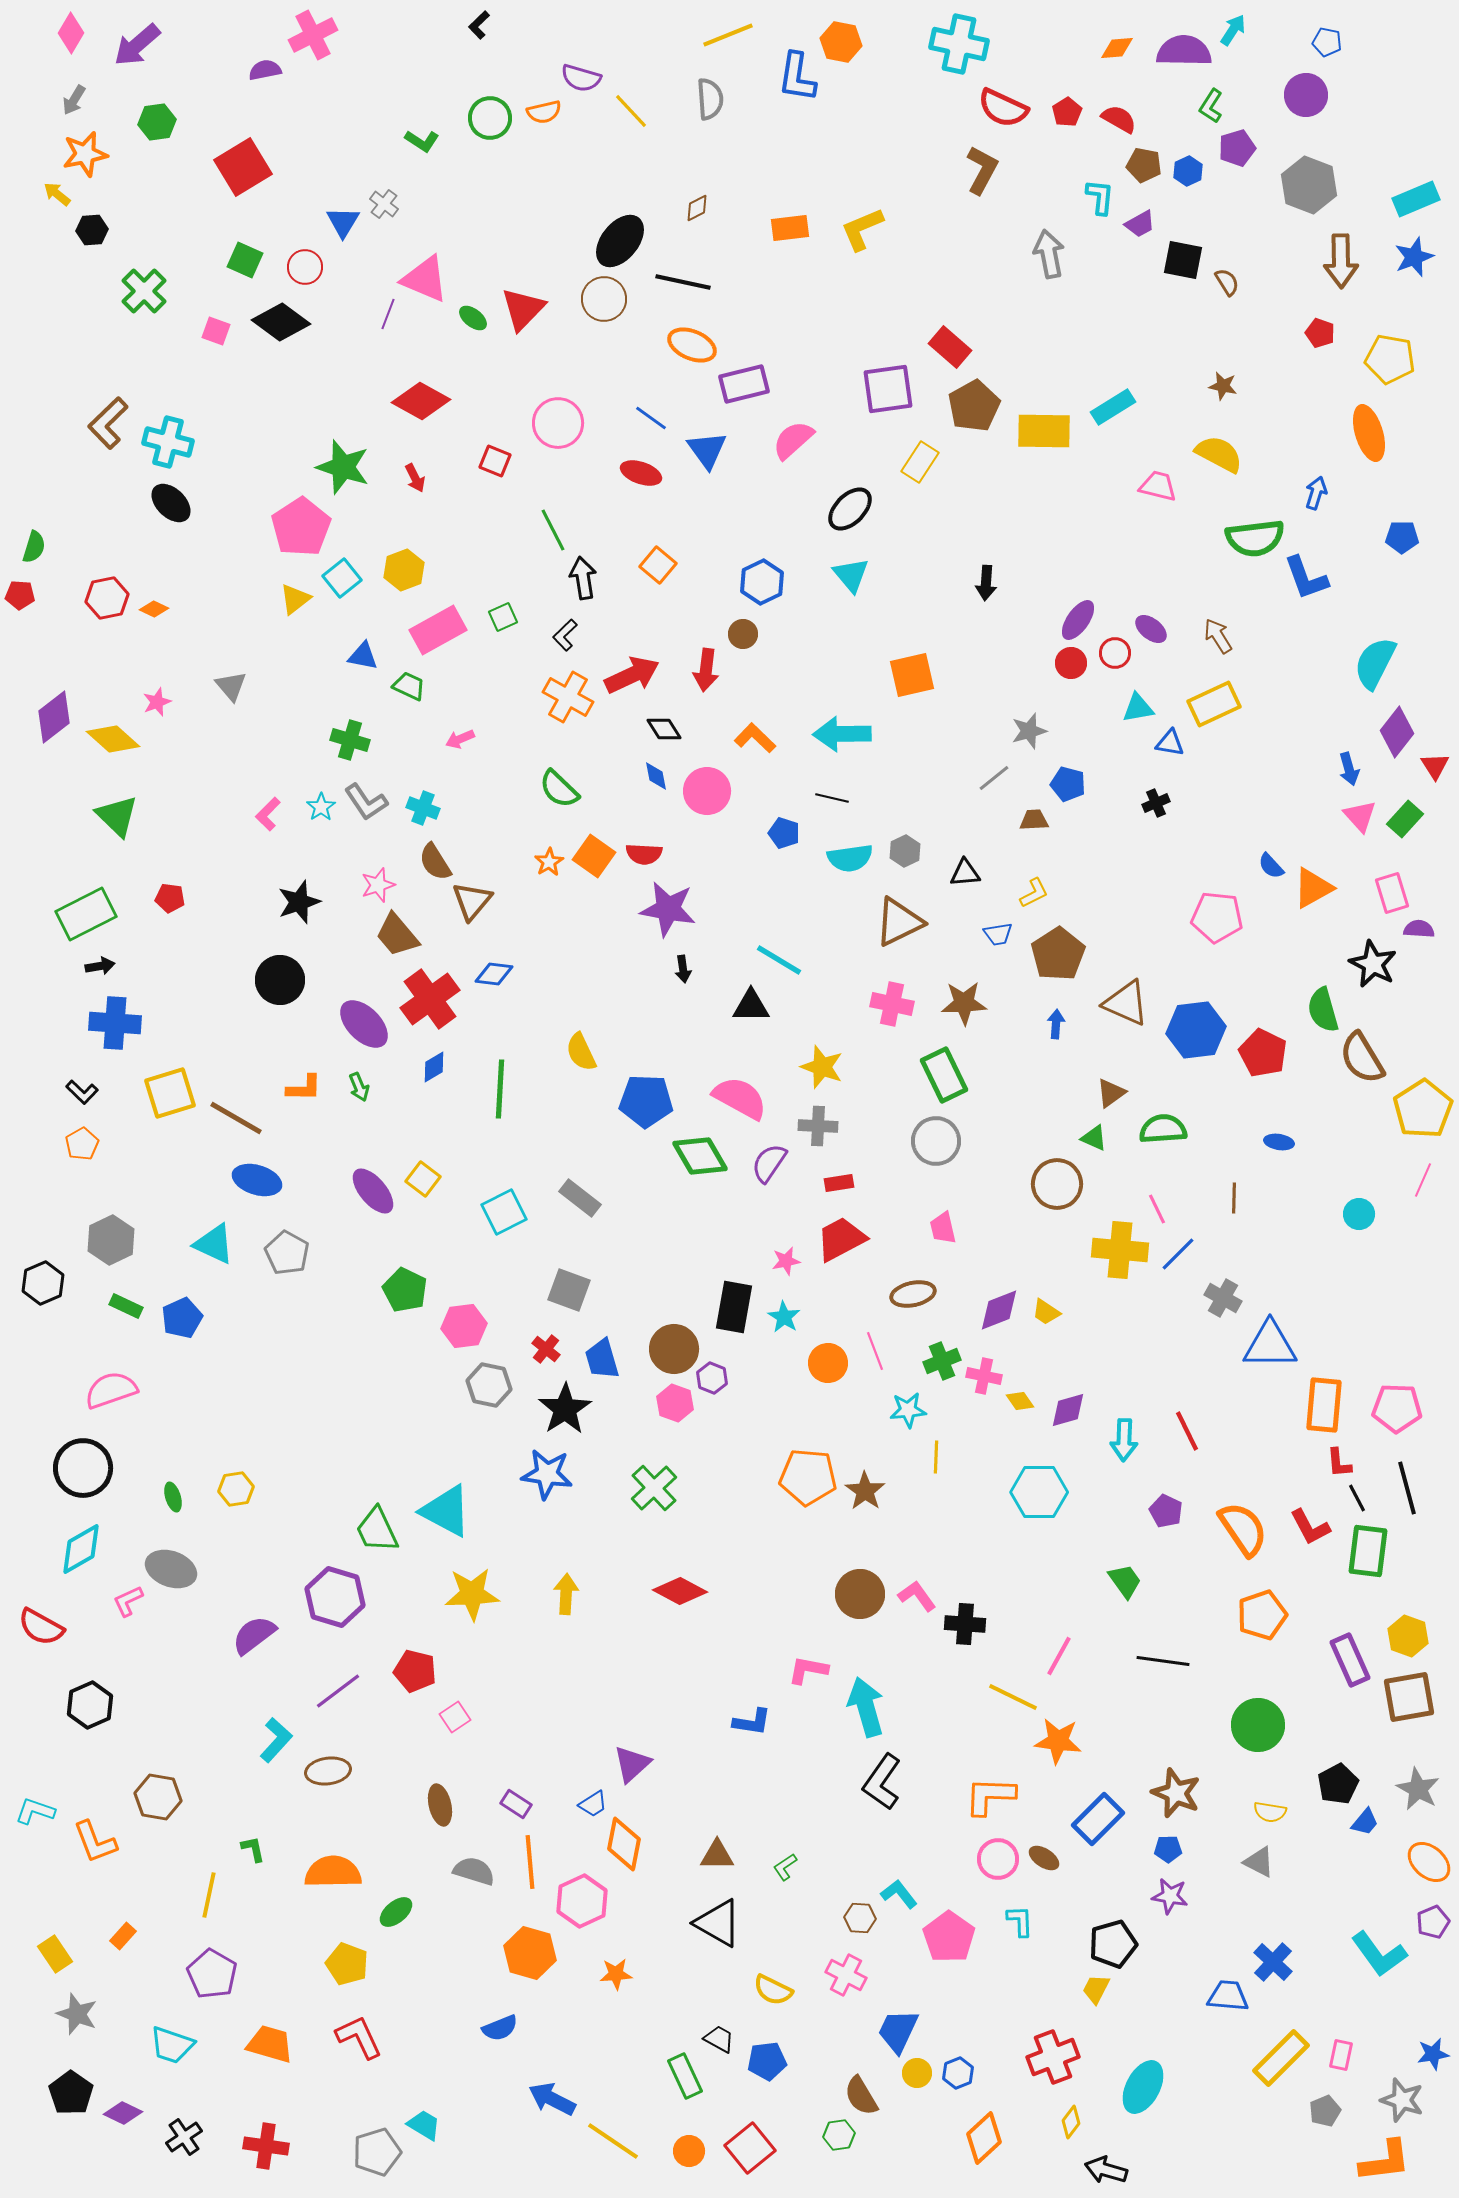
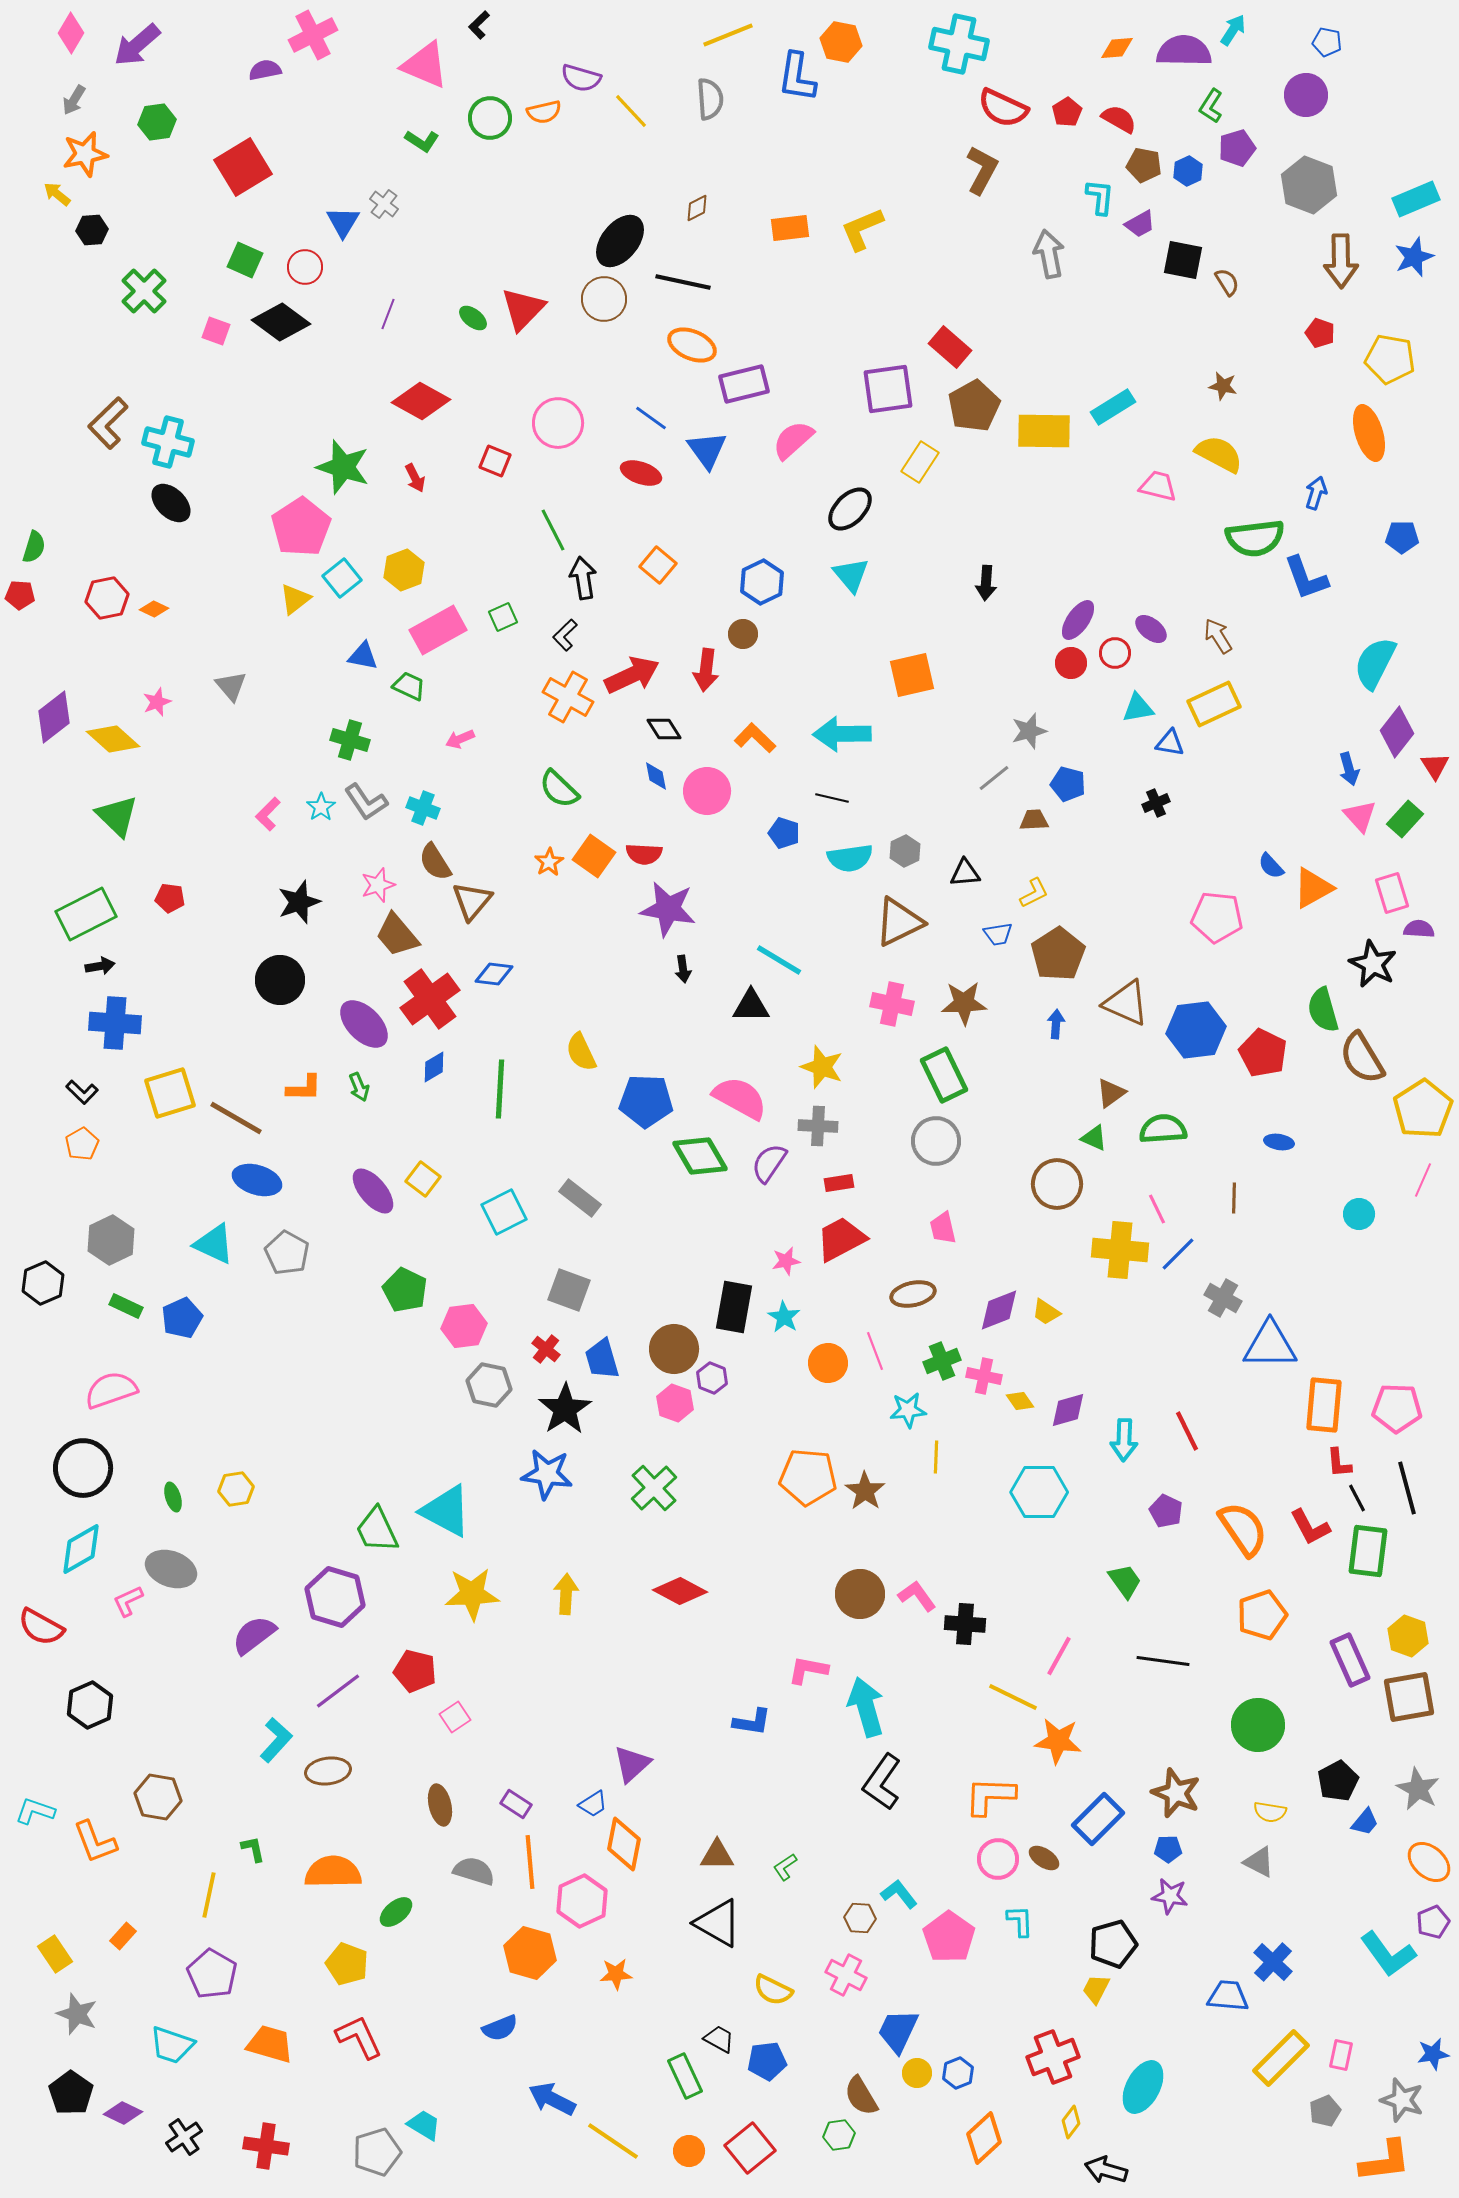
pink triangle at (425, 279): moved 214 px up
black pentagon at (1338, 1784): moved 3 px up
cyan L-shape at (1379, 1954): moved 9 px right
